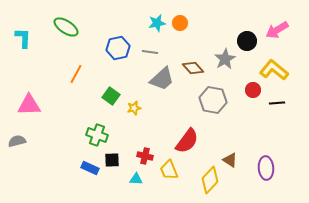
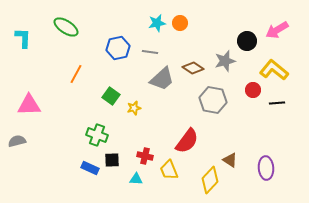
gray star: moved 2 px down; rotated 15 degrees clockwise
brown diamond: rotated 15 degrees counterclockwise
